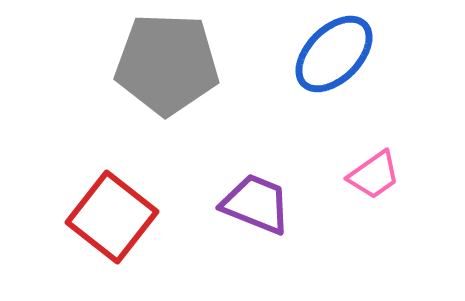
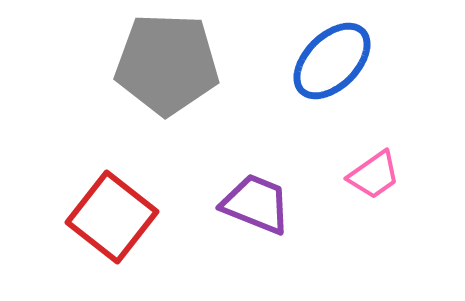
blue ellipse: moved 2 px left, 7 px down
